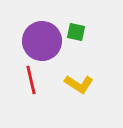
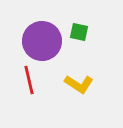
green square: moved 3 px right
red line: moved 2 px left
